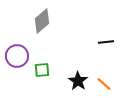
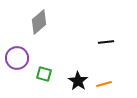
gray diamond: moved 3 px left, 1 px down
purple circle: moved 2 px down
green square: moved 2 px right, 4 px down; rotated 21 degrees clockwise
orange line: rotated 56 degrees counterclockwise
